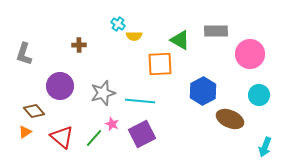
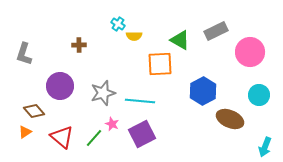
gray rectangle: rotated 25 degrees counterclockwise
pink circle: moved 2 px up
